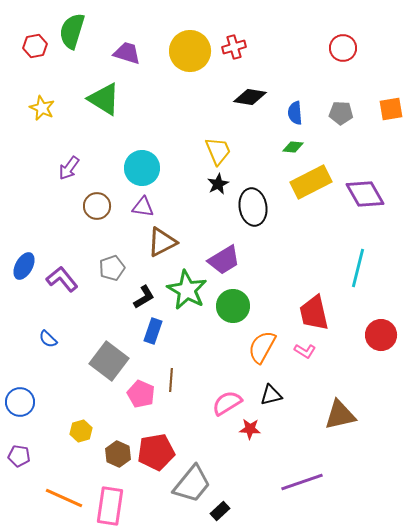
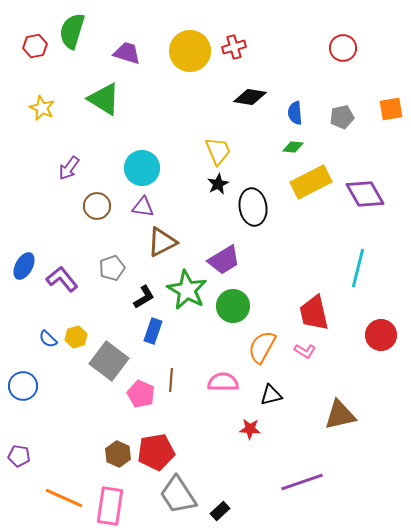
gray pentagon at (341, 113): moved 1 px right, 4 px down; rotated 15 degrees counterclockwise
blue circle at (20, 402): moved 3 px right, 16 px up
pink semicircle at (227, 403): moved 4 px left, 21 px up; rotated 32 degrees clockwise
yellow hexagon at (81, 431): moved 5 px left, 94 px up
gray trapezoid at (192, 484): moved 14 px left, 11 px down; rotated 108 degrees clockwise
